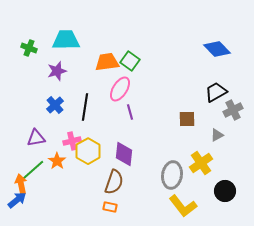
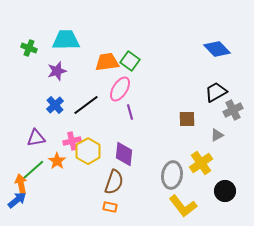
black line: moved 1 px right, 2 px up; rotated 44 degrees clockwise
